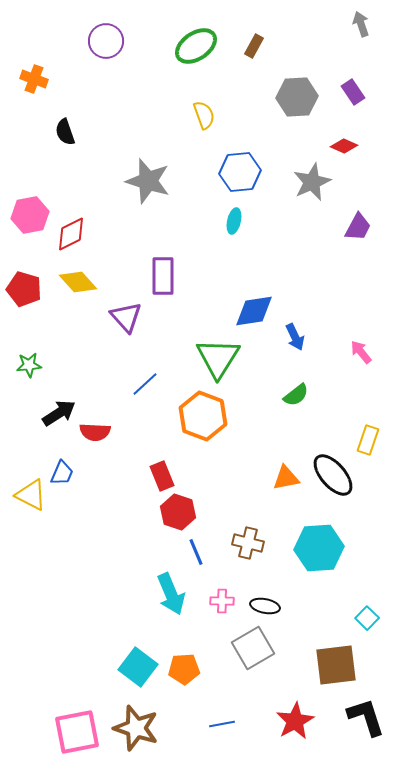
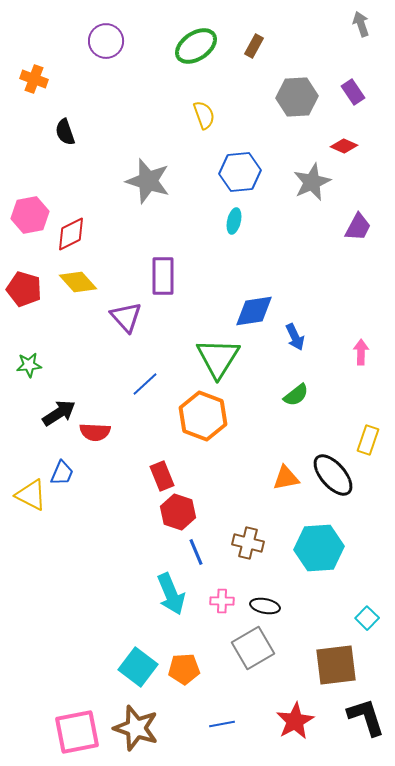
pink arrow at (361, 352): rotated 40 degrees clockwise
